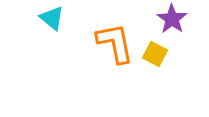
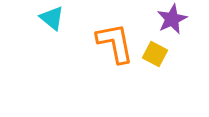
purple star: rotated 12 degrees clockwise
